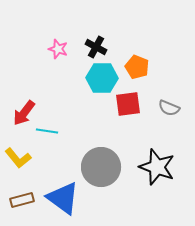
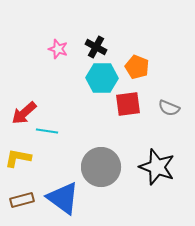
red arrow: rotated 12 degrees clockwise
yellow L-shape: rotated 140 degrees clockwise
